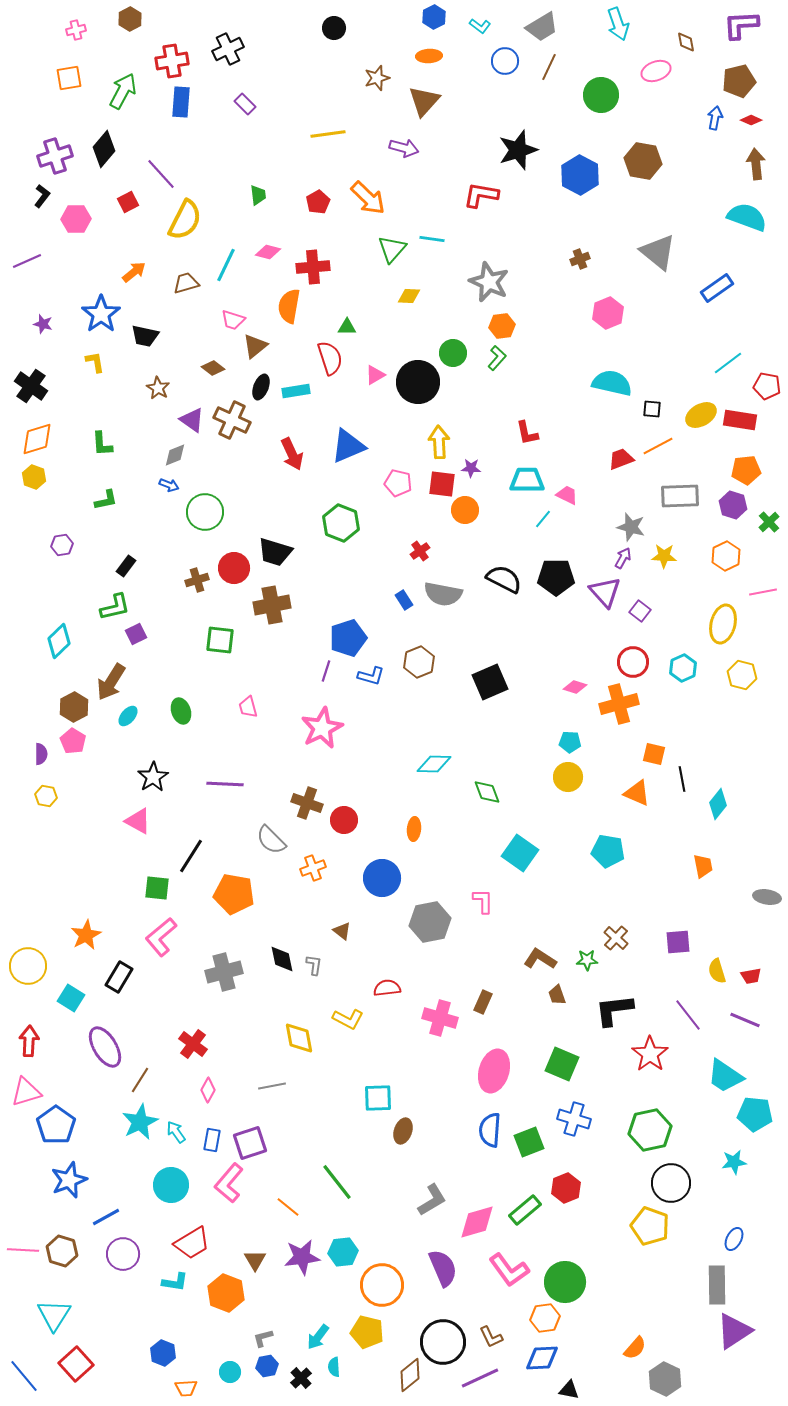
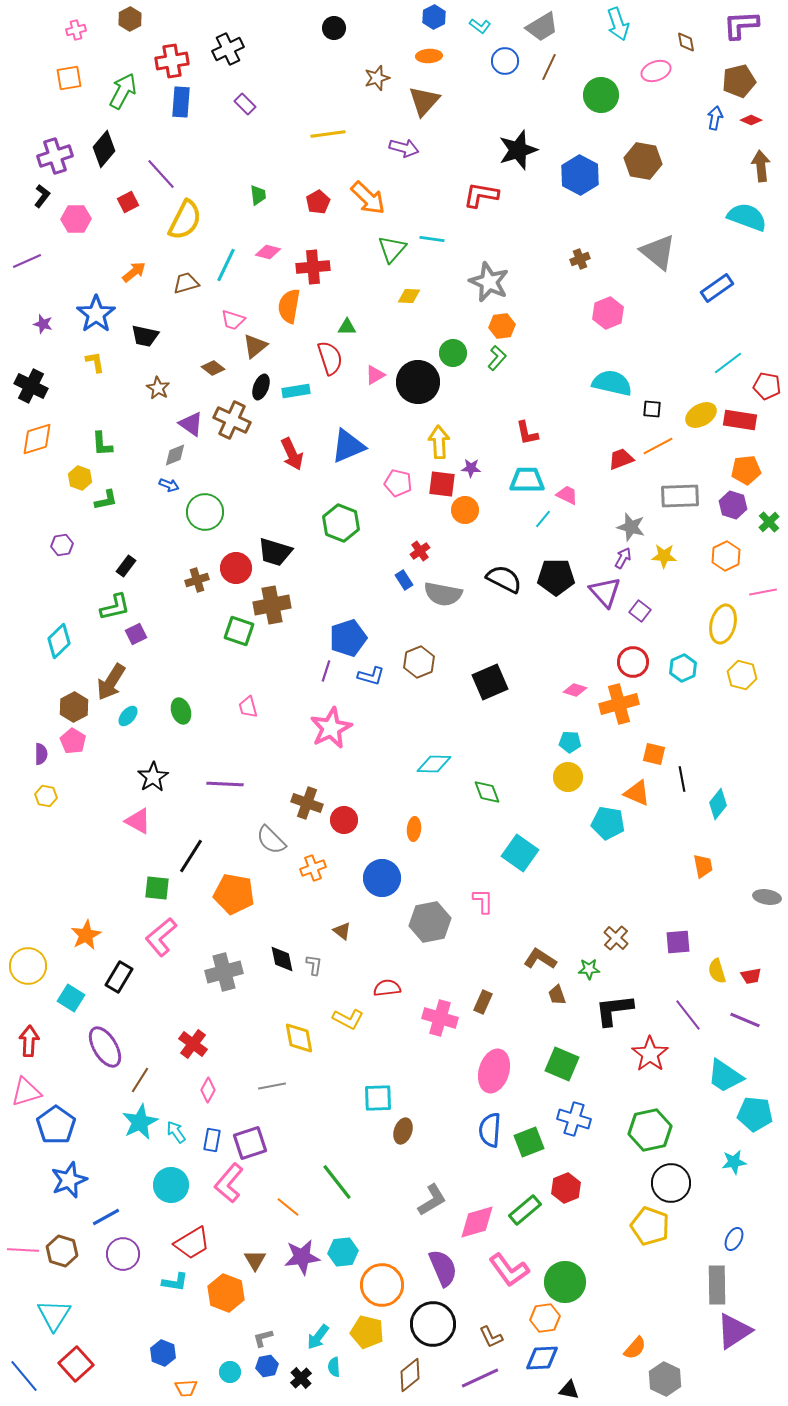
brown arrow at (756, 164): moved 5 px right, 2 px down
blue star at (101, 314): moved 5 px left
black cross at (31, 386): rotated 8 degrees counterclockwise
purple triangle at (192, 420): moved 1 px left, 4 px down
yellow hexagon at (34, 477): moved 46 px right, 1 px down
red circle at (234, 568): moved 2 px right
blue rectangle at (404, 600): moved 20 px up
green square at (220, 640): moved 19 px right, 9 px up; rotated 12 degrees clockwise
pink diamond at (575, 687): moved 3 px down
pink star at (322, 728): moved 9 px right
cyan pentagon at (608, 851): moved 28 px up
green star at (587, 960): moved 2 px right, 9 px down
black circle at (443, 1342): moved 10 px left, 18 px up
